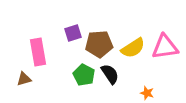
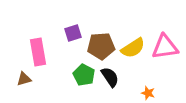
brown pentagon: moved 2 px right, 2 px down
black semicircle: moved 3 px down
orange star: moved 1 px right
